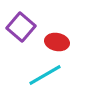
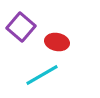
cyan line: moved 3 px left
